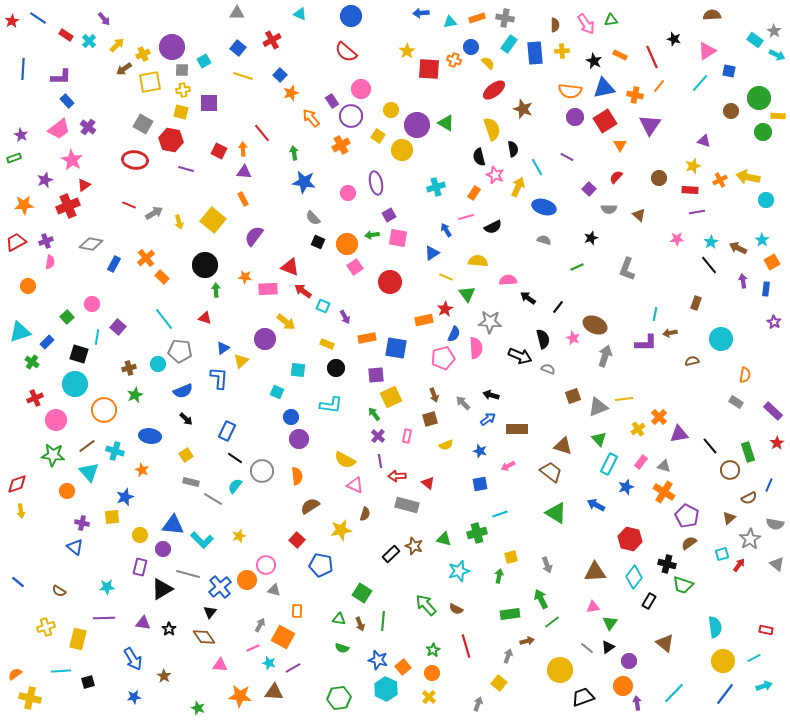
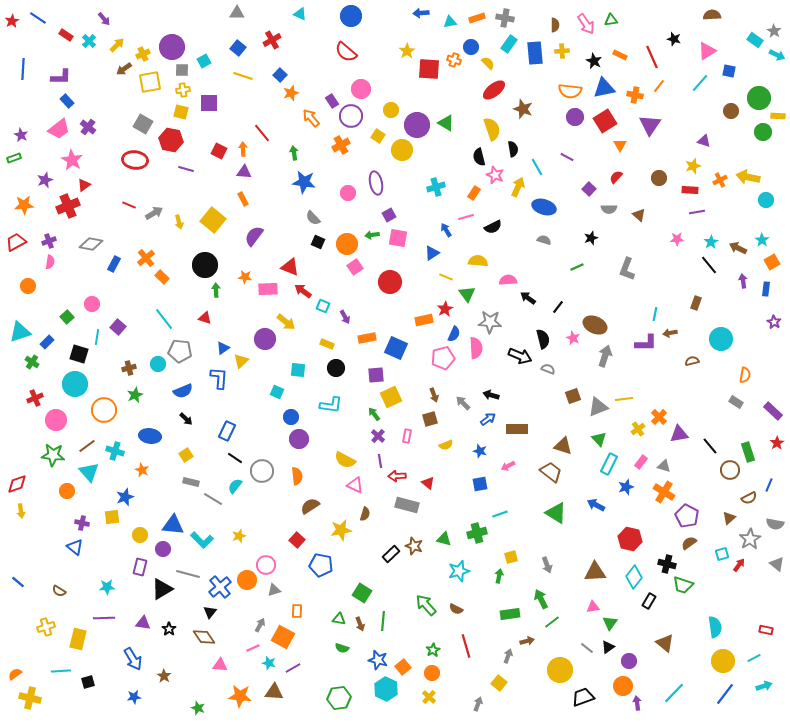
purple cross at (46, 241): moved 3 px right
blue square at (396, 348): rotated 15 degrees clockwise
gray triangle at (274, 590): rotated 32 degrees counterclockwise
